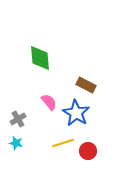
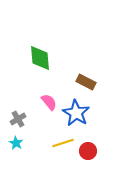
brown rectangle: moved 3 px up
cyan star: rotated 16 degrees clockwise
